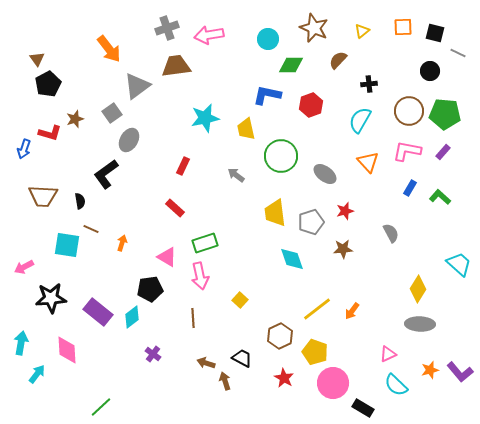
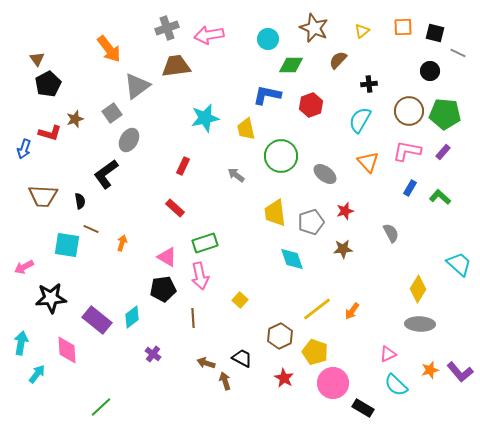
black pentagon at (150, 289): moved 13 px right
purple rectangle at (98, 312): moved 1 px left, 8 px down
